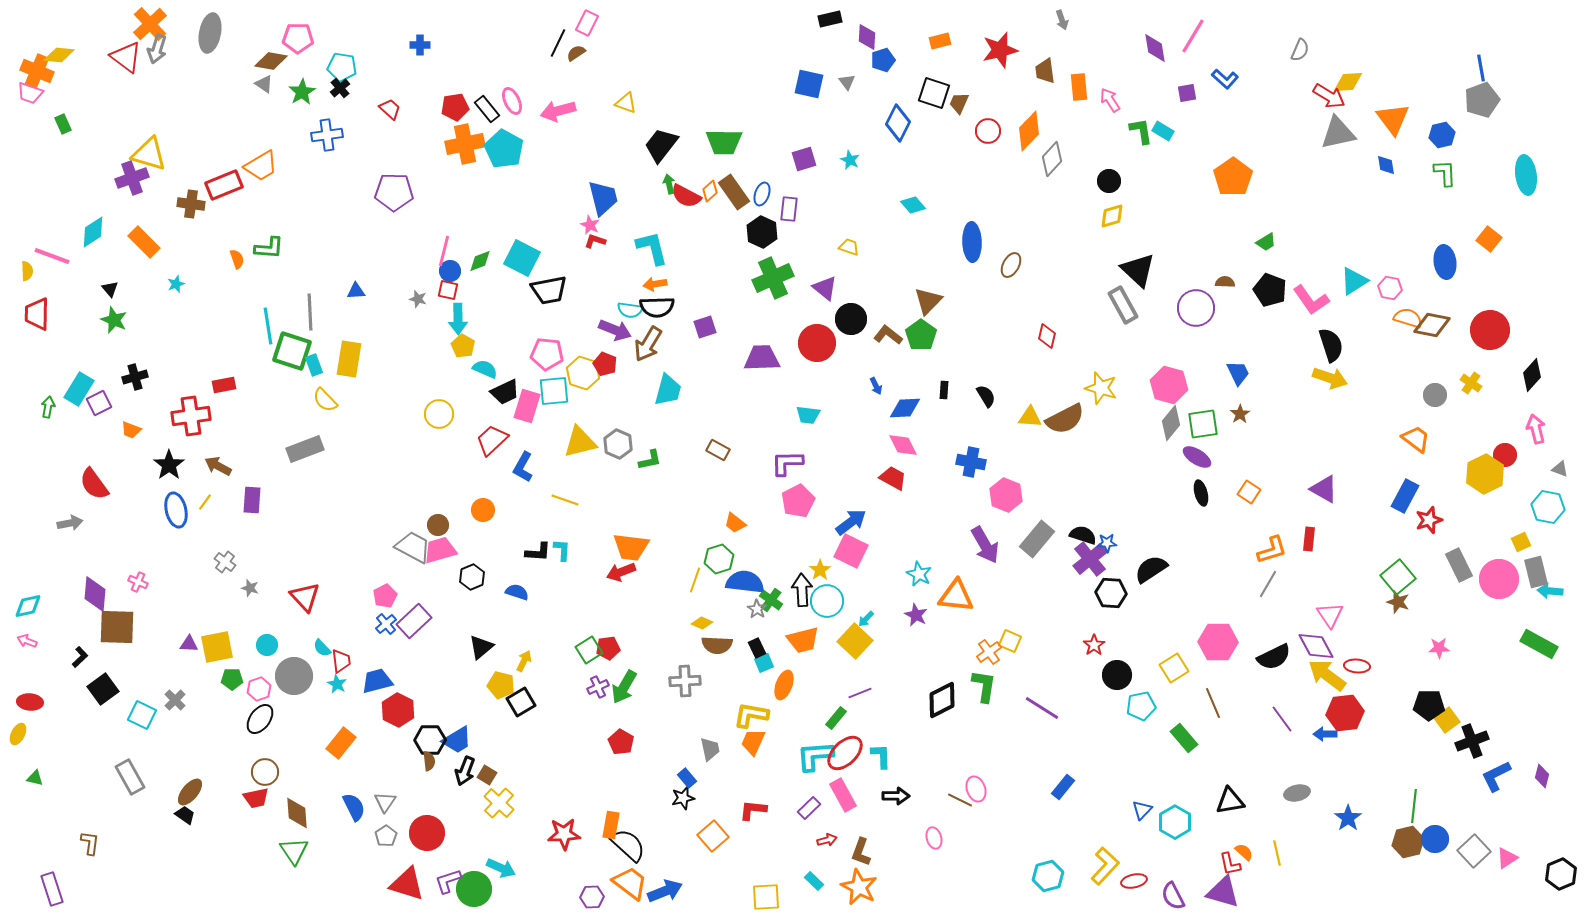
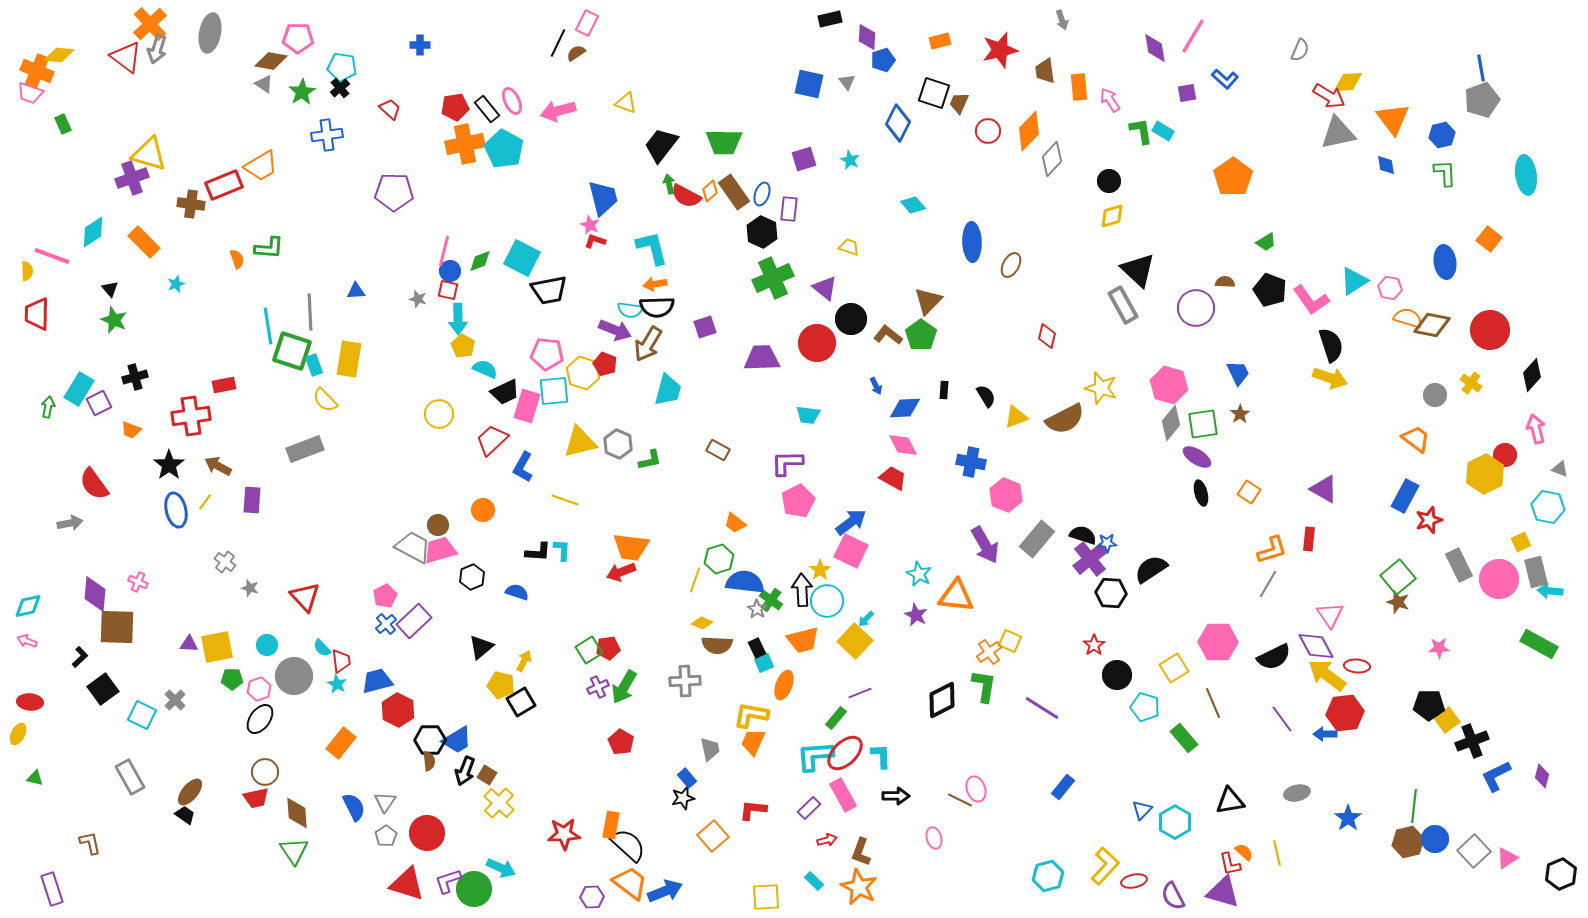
yellow triangle at (1030, 417): moved 14 px left; rotated 25 degrees counterclockwise
cyan pentagon at (1141, 706): moved 4 px right, 1 px down; rotated 28 degrees clockwise
brown L-shape at (90, 843): rotated 20 degrees counterclockwise
